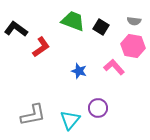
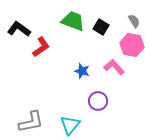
gray semicircle: rotated 128 degrees counterclockwise
black L-shape: moved 3 px right
pink hexagon: moved 1 px left, 1 px up
blue star: moved 3 px right
purple circle: moved 7 px up
gray L-shape: moved 2 px left, 7 px down
cyan triangle: moved 5 px down
